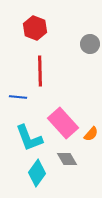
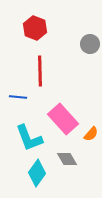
pink rectangle: moved 4 px up
